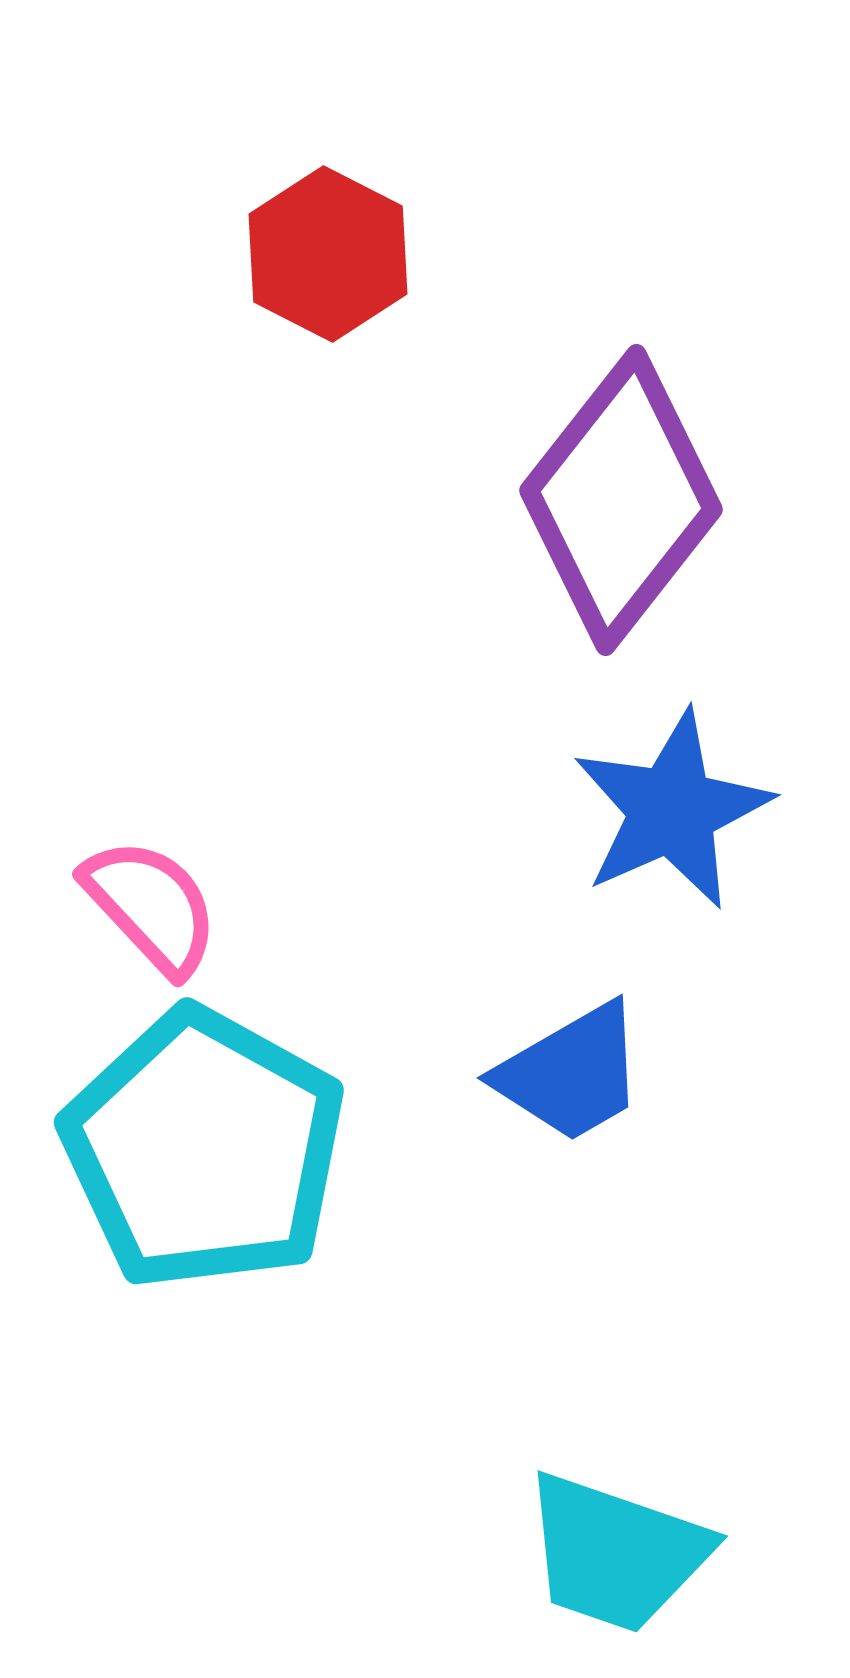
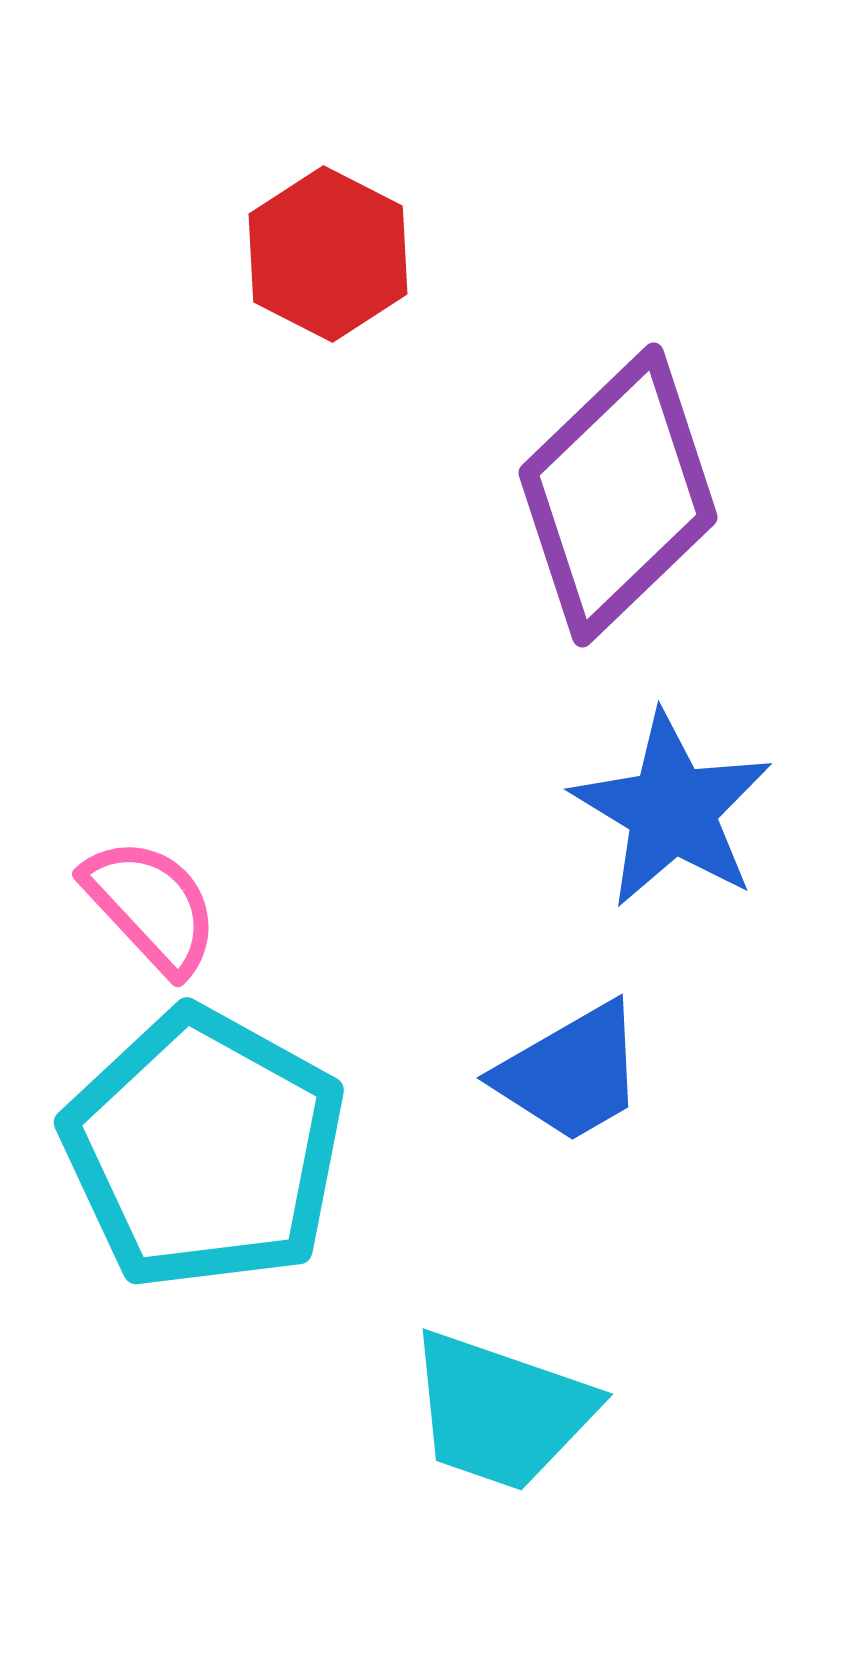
purple diamond: moved 3 px left, 5 px up; rotated 8 degrees clockwise
blue star: rotated 17 degrees counterclockwise
cyan trapezoid: moved 115 px left, 142 px up
